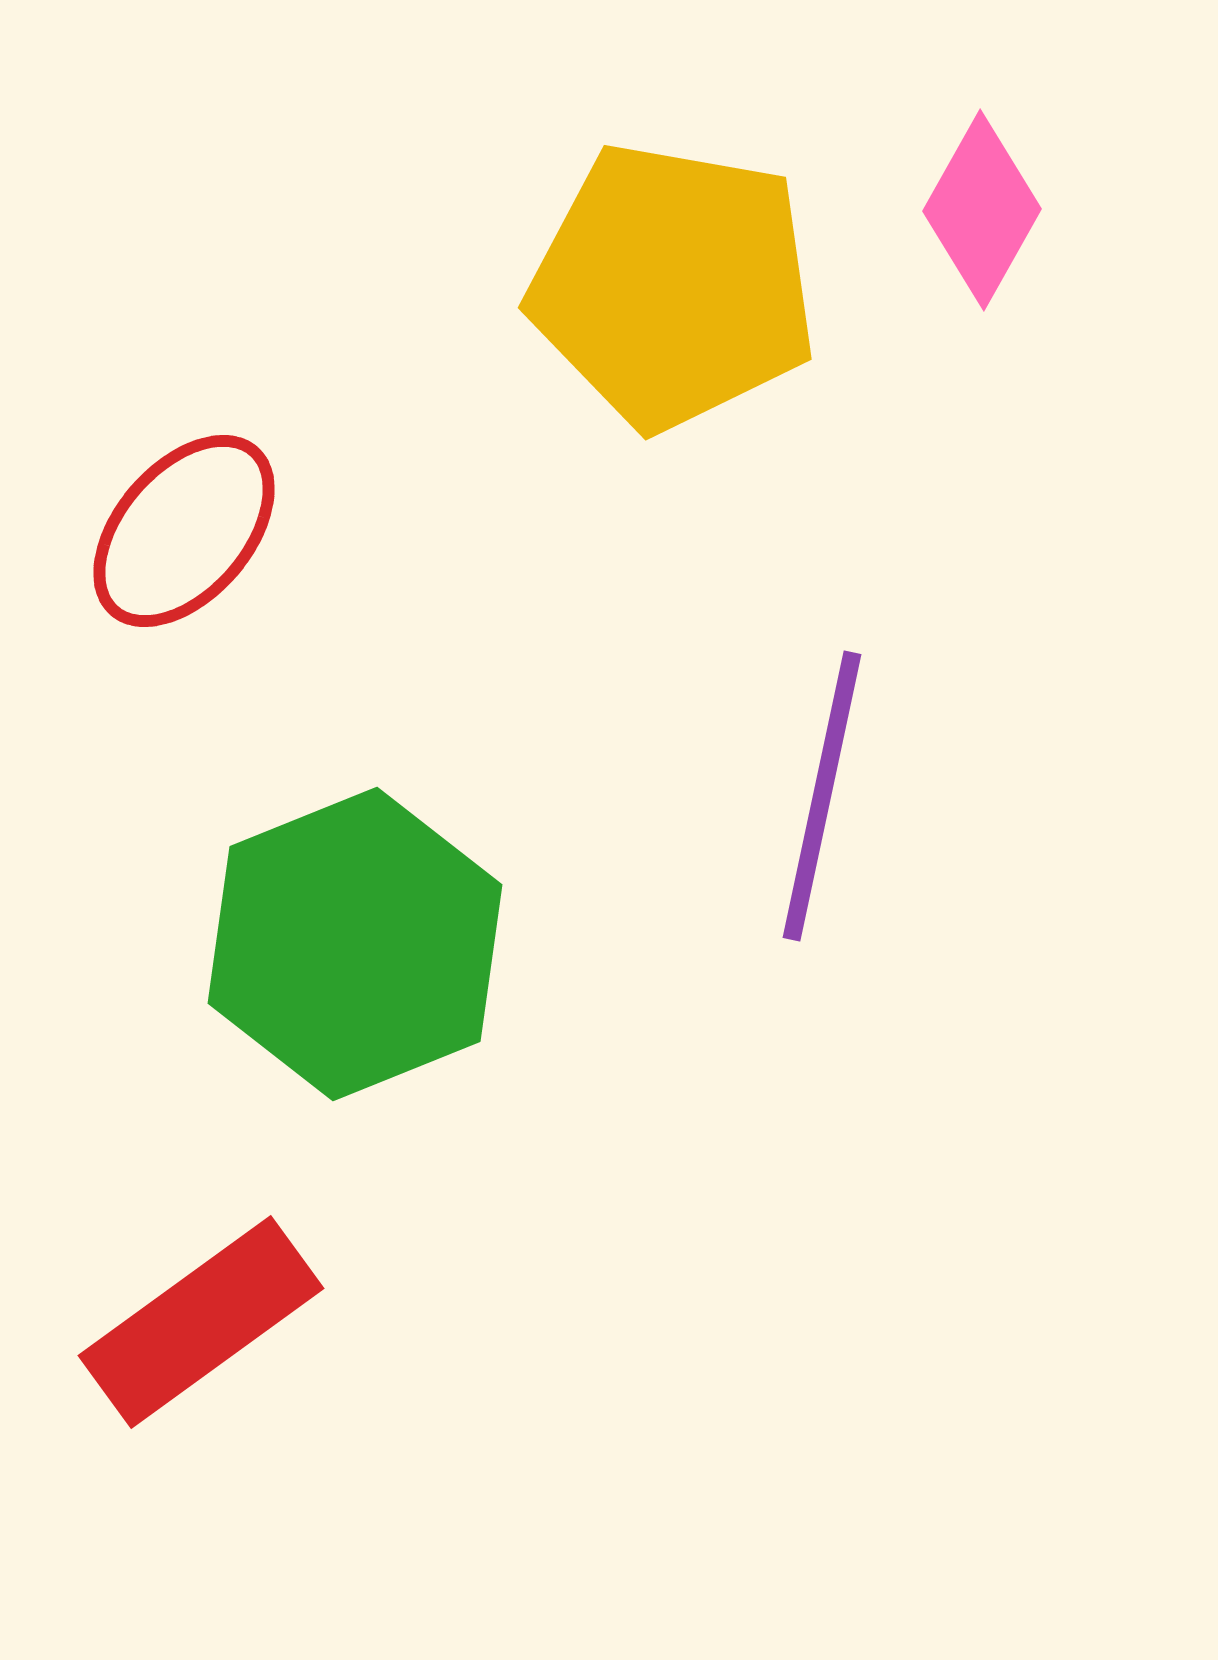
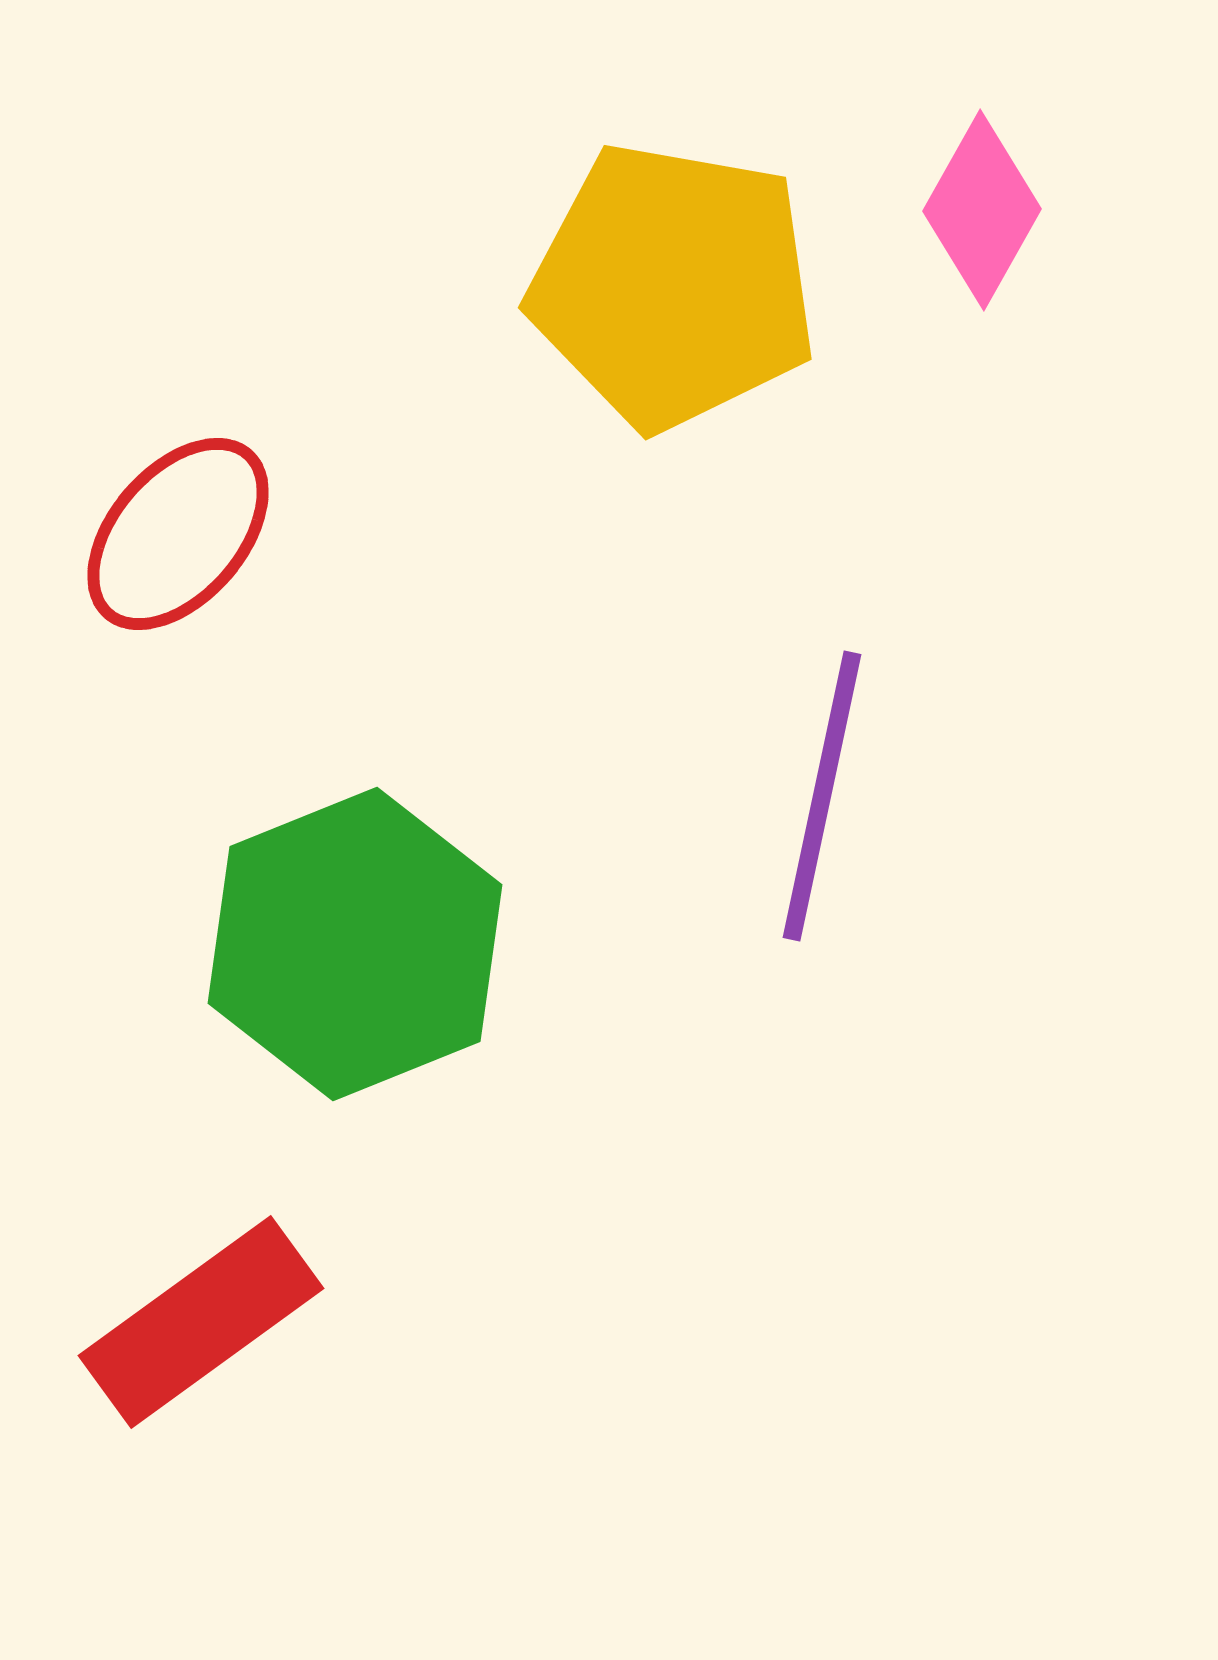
red ellipse: moved 6 px left, 3 px down
